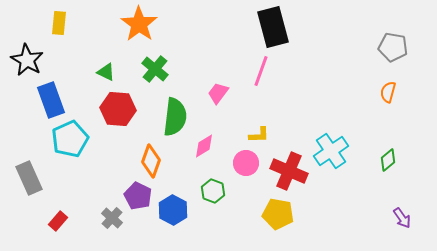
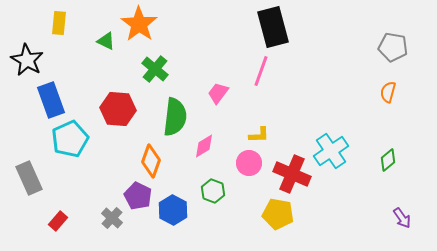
green triangle: moved 31 px up
pink circle: moved 3 px right
red cross: moved 3 px right, 3 px down
